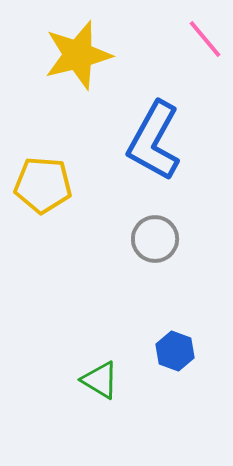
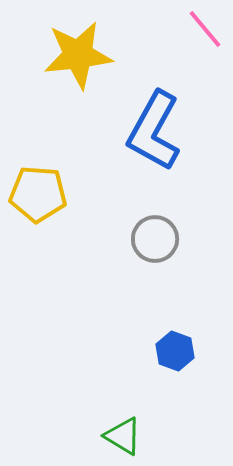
pink line: moved 10 px up
yellow star: rotated 8 degrees clockwise
blue L-shape: moved 10 px up
yellow pentagon: moved 5 px left, 9 px down
green triangle: moved 23 px right, 56 px down
